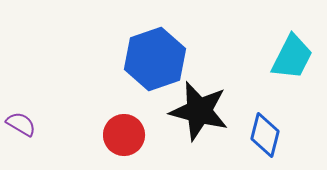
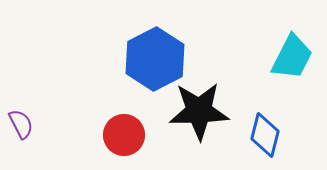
blue hexagon: rotated 8 degrees counterclockwise
black star: rotated 16 degrees counterclockwise
purple semicircle: rotated 32 degrees clockwise
